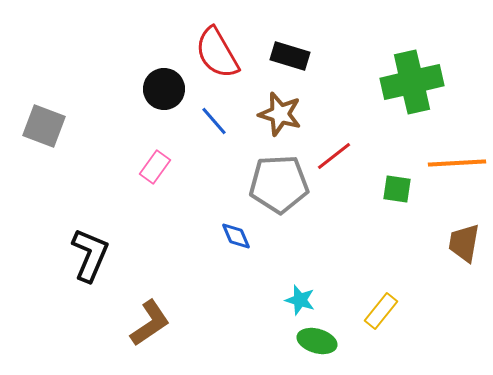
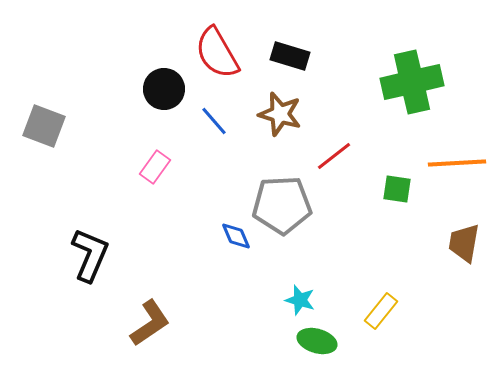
gray pentagon: moved 3 px right, 21 px down
